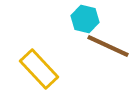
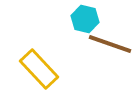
brown line: moved 2 px right, 2 px up; rotated 6 degrees counterclockwise
